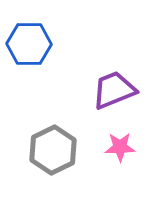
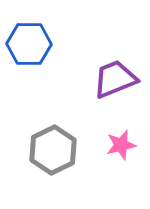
purple trapezoid: moved 1 px right, 11 px up
pink star: moved 1 px right, 2 px up; rotated 12 degrees counterclockwise
